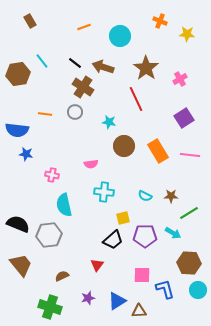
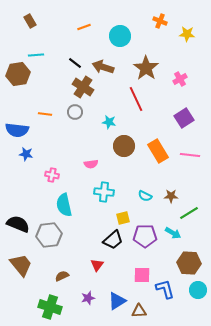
cyan line at (42, 61): moved 6 px left, 6 px up; rotated 56 degrees counterclockwise
